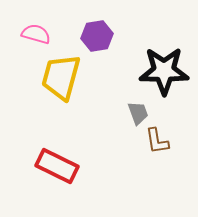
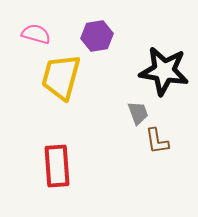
black star: rotated 9 degrees clockwise
red rectangle: rotated 60 degrees clockwise
